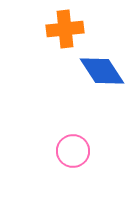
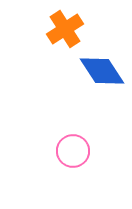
orange cross: rotated 27 degrees counterclockwise
